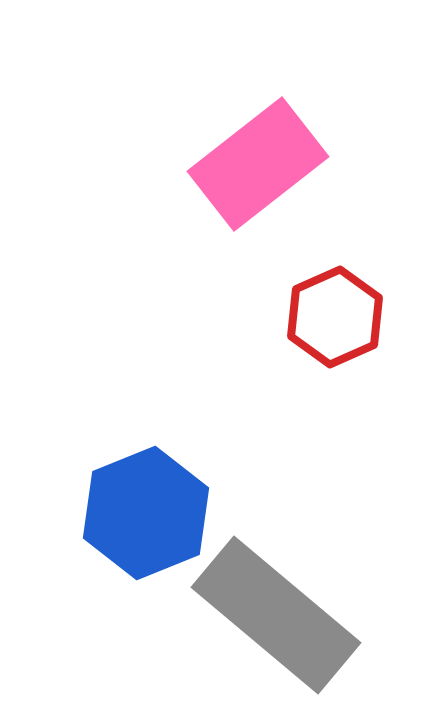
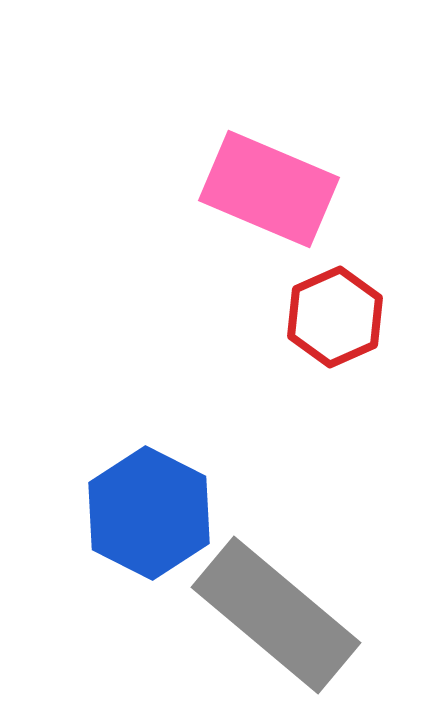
pink rectangle: moved 11 px right, 25 px down; rotated 61 degrees clockwise
blue hexagon: moved 3 px right; rotated 11 degrees counterclockwise
